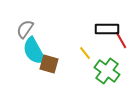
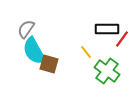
gray semicircle: moved 1 px right
red line: moved 1 px right, 1 px up; rotated 66 degrees clockwise
yellow line: moved 1 px right, 1 px up
